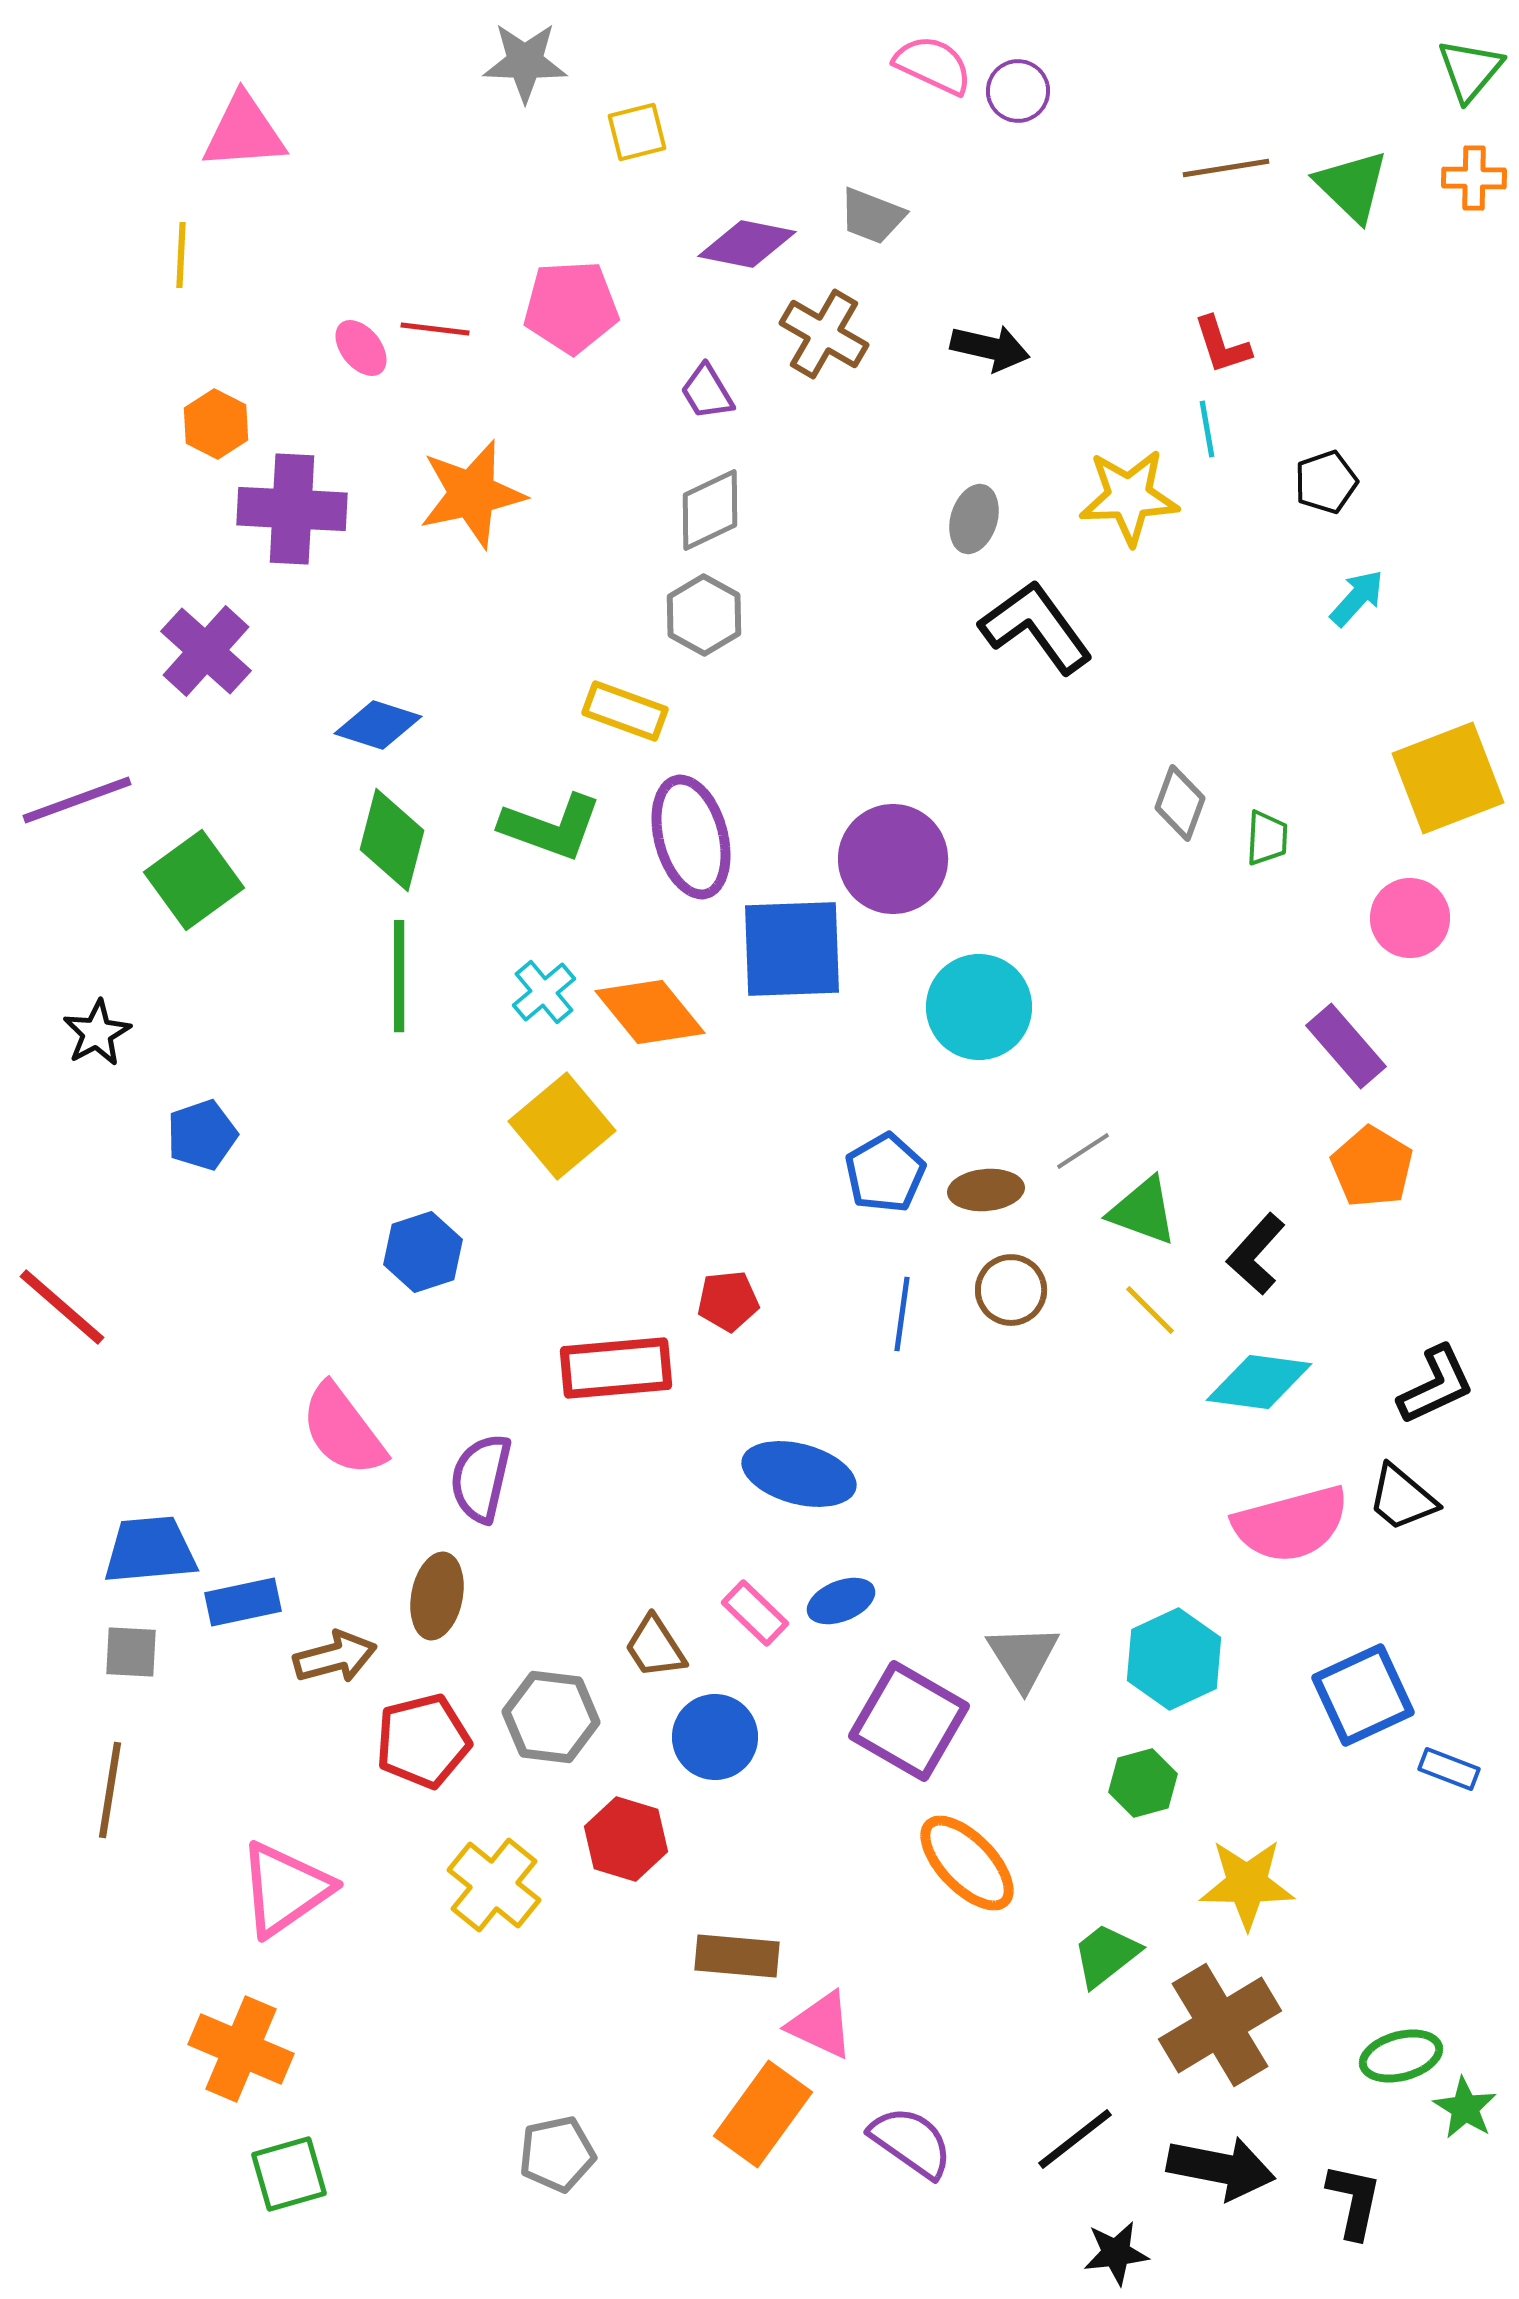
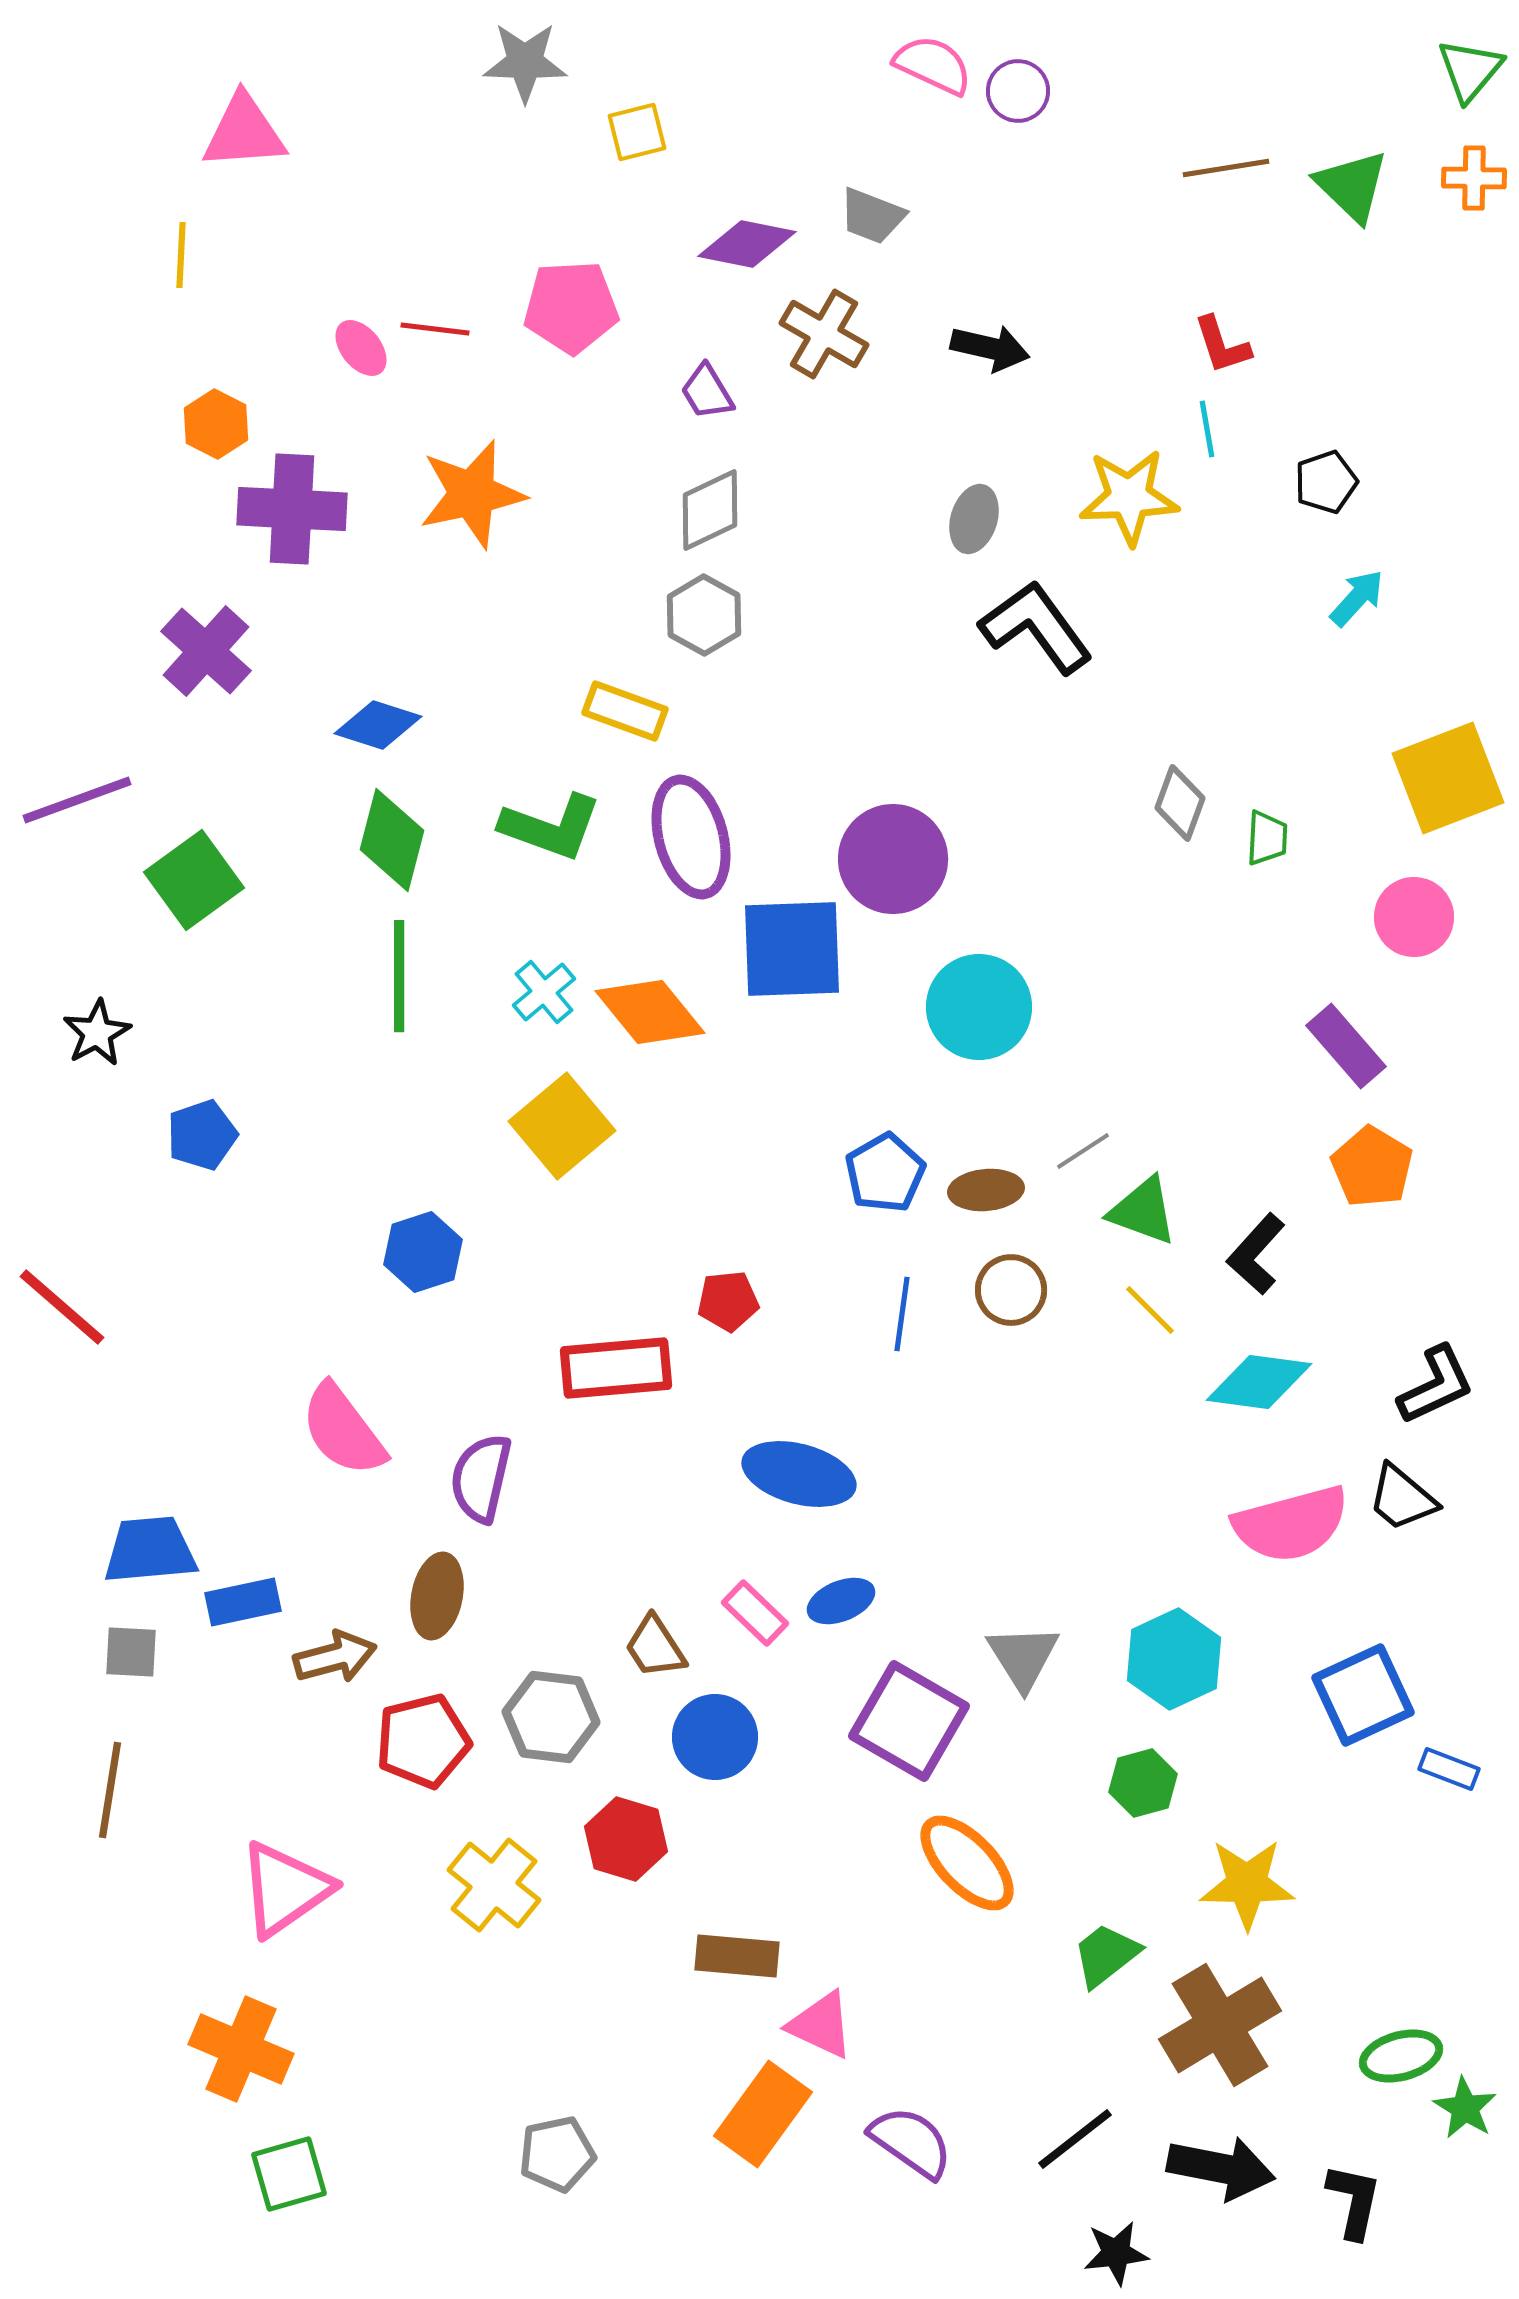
pink circle at (1410, 918): moved 4 px right, 1 px up
